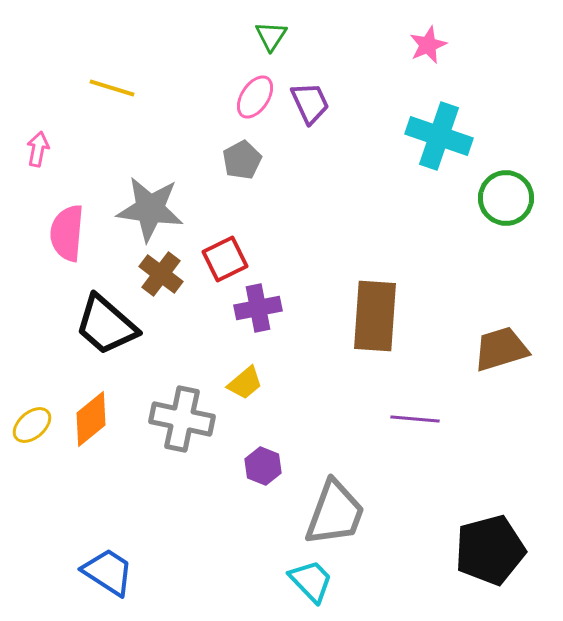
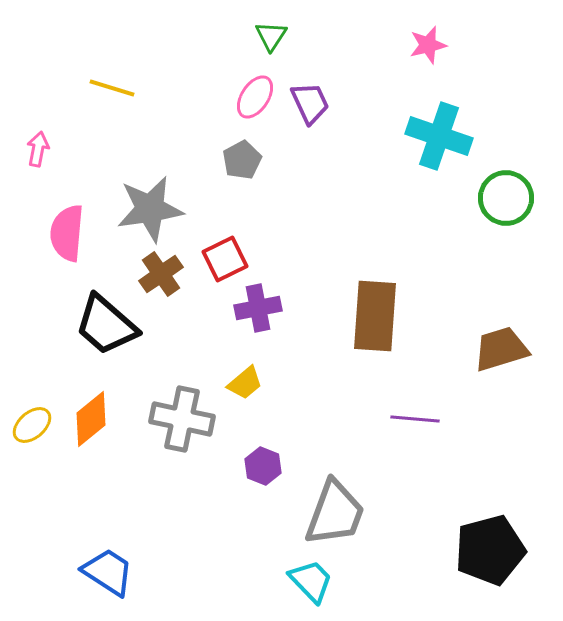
pink star: rotated 9 degrees clockwise
gray star: rotated 16 degrees counterclockwise
brown cross: rotated 18 degrees clockwise
